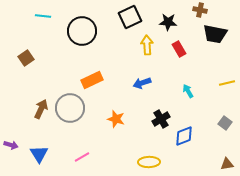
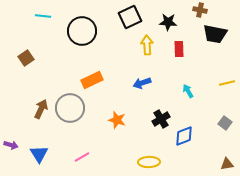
red rectangle: rotated 28 degrees clockwise
orange star: moved 1 px right, 1 px down
